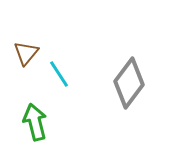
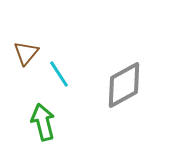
gray diamond: moved 5 px left, 2 px down; rotated 24 degrees clockwise
green arrow: moved 8 px right
